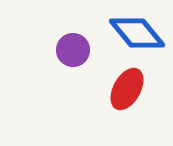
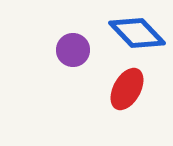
blue diamond: rotated 4 degrees counterclockwise
